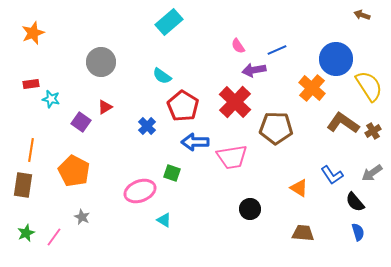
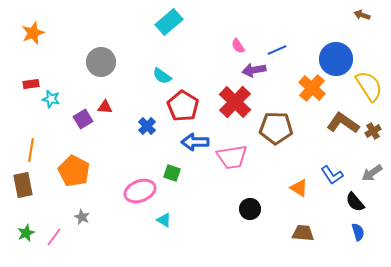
red triangle: rotated 35 degrees clockwise
purple square: moved 2 px right, 3 px up; rotated 24 degrees clockwise
brown rectangle: rotated 20 degrees counterclockwise
